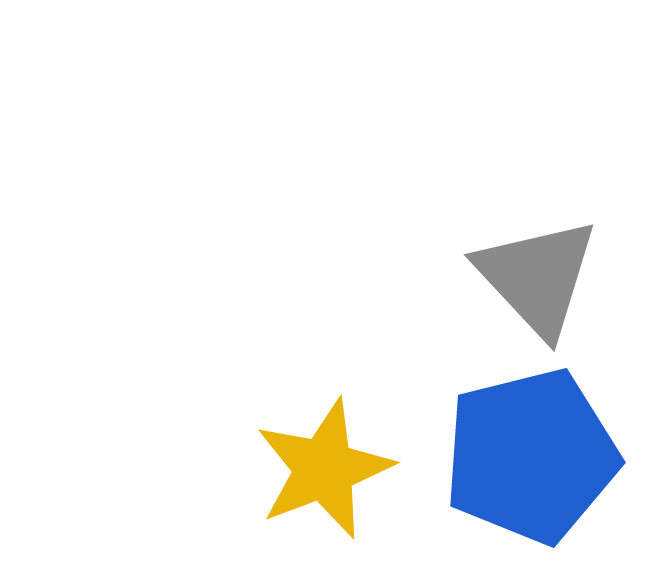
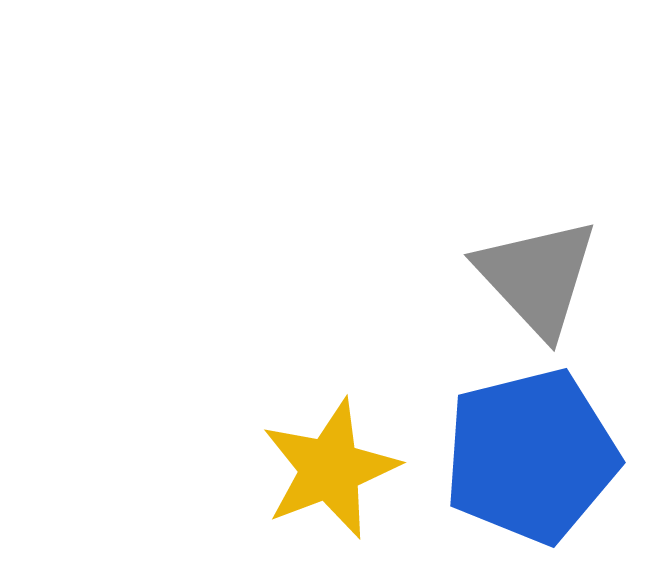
yellow star: moved 6 px right
